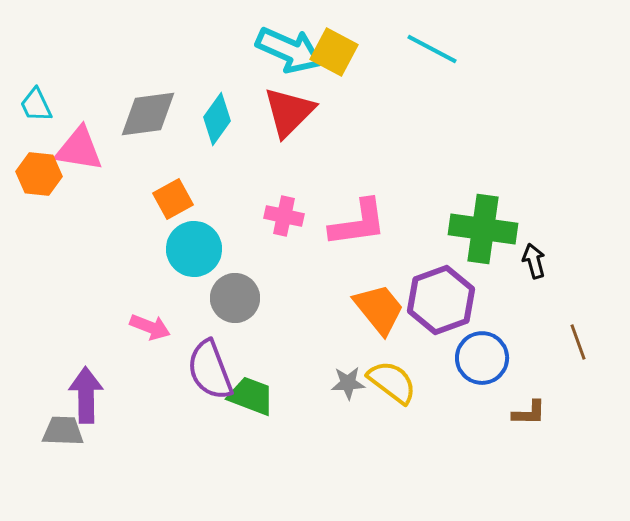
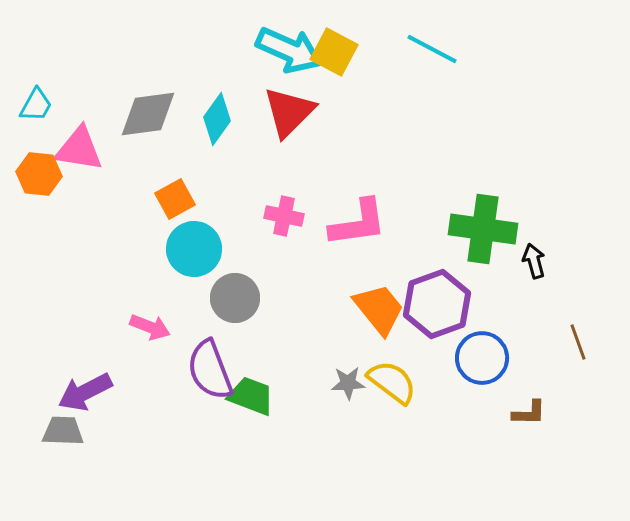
cyan trapezoid: rotated 126 degrees counterclockwise
orange square: moved 2 px right
purple hexagon: moved 4 px left, 4 px down
purple arrow: moved 1 px left, 3 px up; rotated 116 degrees counterclockwise
